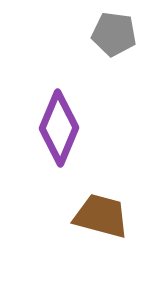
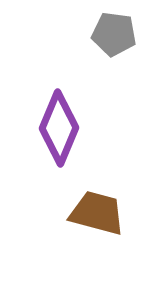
brown trapezoid: moved 4 px left, 3 px up
